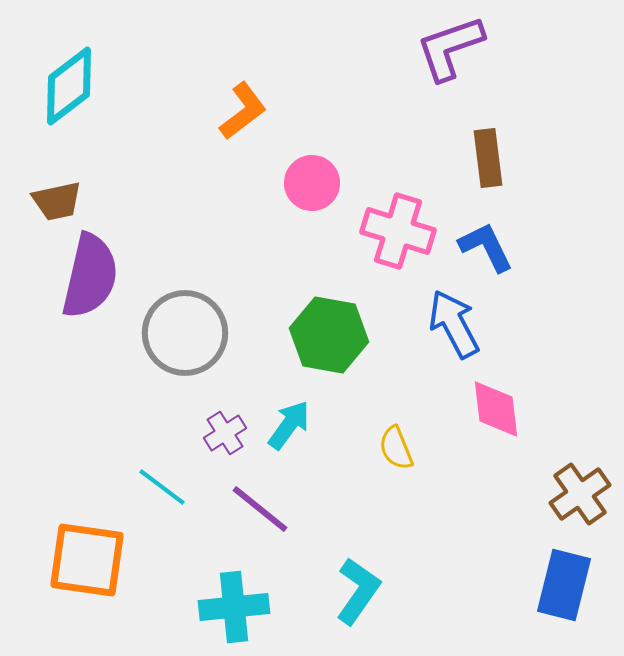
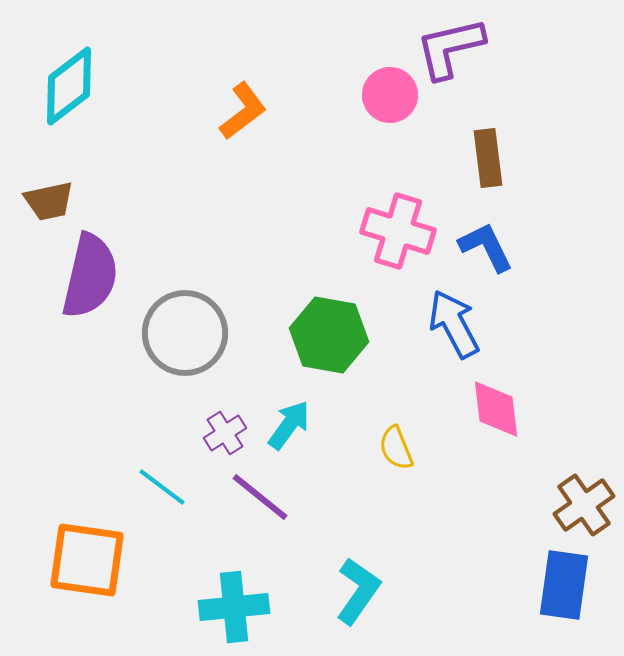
purple L-shape: rotated 6 degrees clockwise
pink circle: moved 78 px right, 88 px up
brown trapezoid: moved 8 px left
brown cross: moved 4 px right, 11 px down
purple line: moved 12 px up
blue rectangle: rotated 6 degrees counterclockwise
